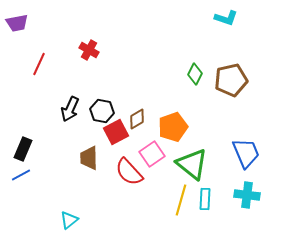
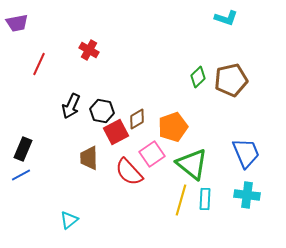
green diamond: moved 3 px right, 3 px down; rotated 20 degrees clockwise
black arrow: moved 1 px right, 3 px up
